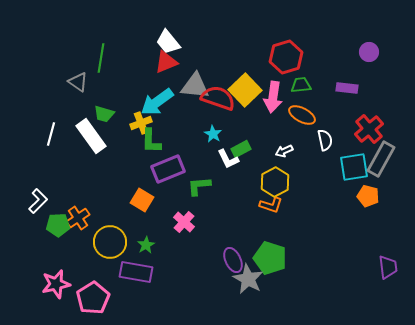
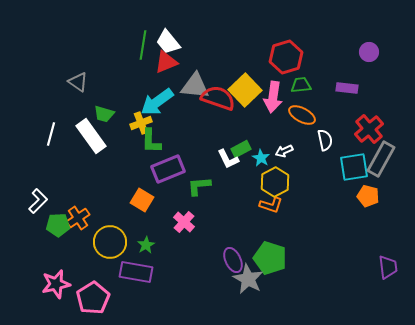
green line at (101, 58): moved 42 px right, 13 px up
cyan star at (213, 134): moved 48 px right, 24 px down
